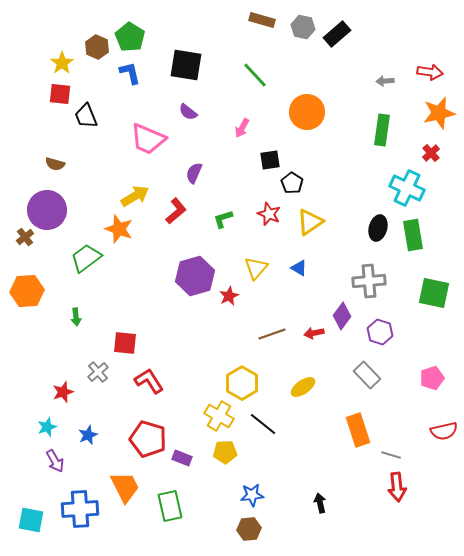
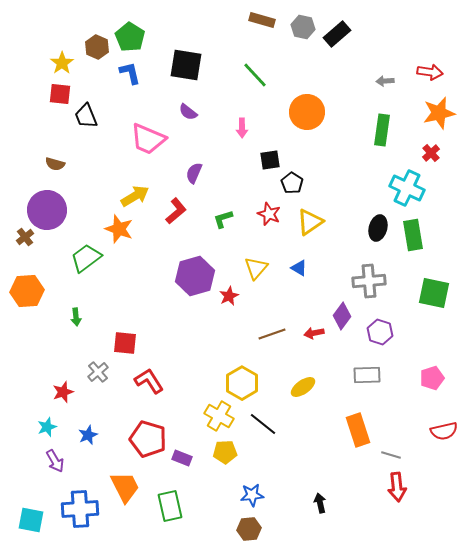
pink arrow at (242, 128): rotated 30 degrees counterclockwise
gray rectangle at (367, 375): rotated 48 degrees counterclockwise
